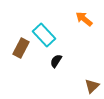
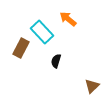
orange arrow: moved 16 px left
cyan rectangle: moved 2 px left, 3 px up
black semicircle: rotated 16 degrees counterclockwise
